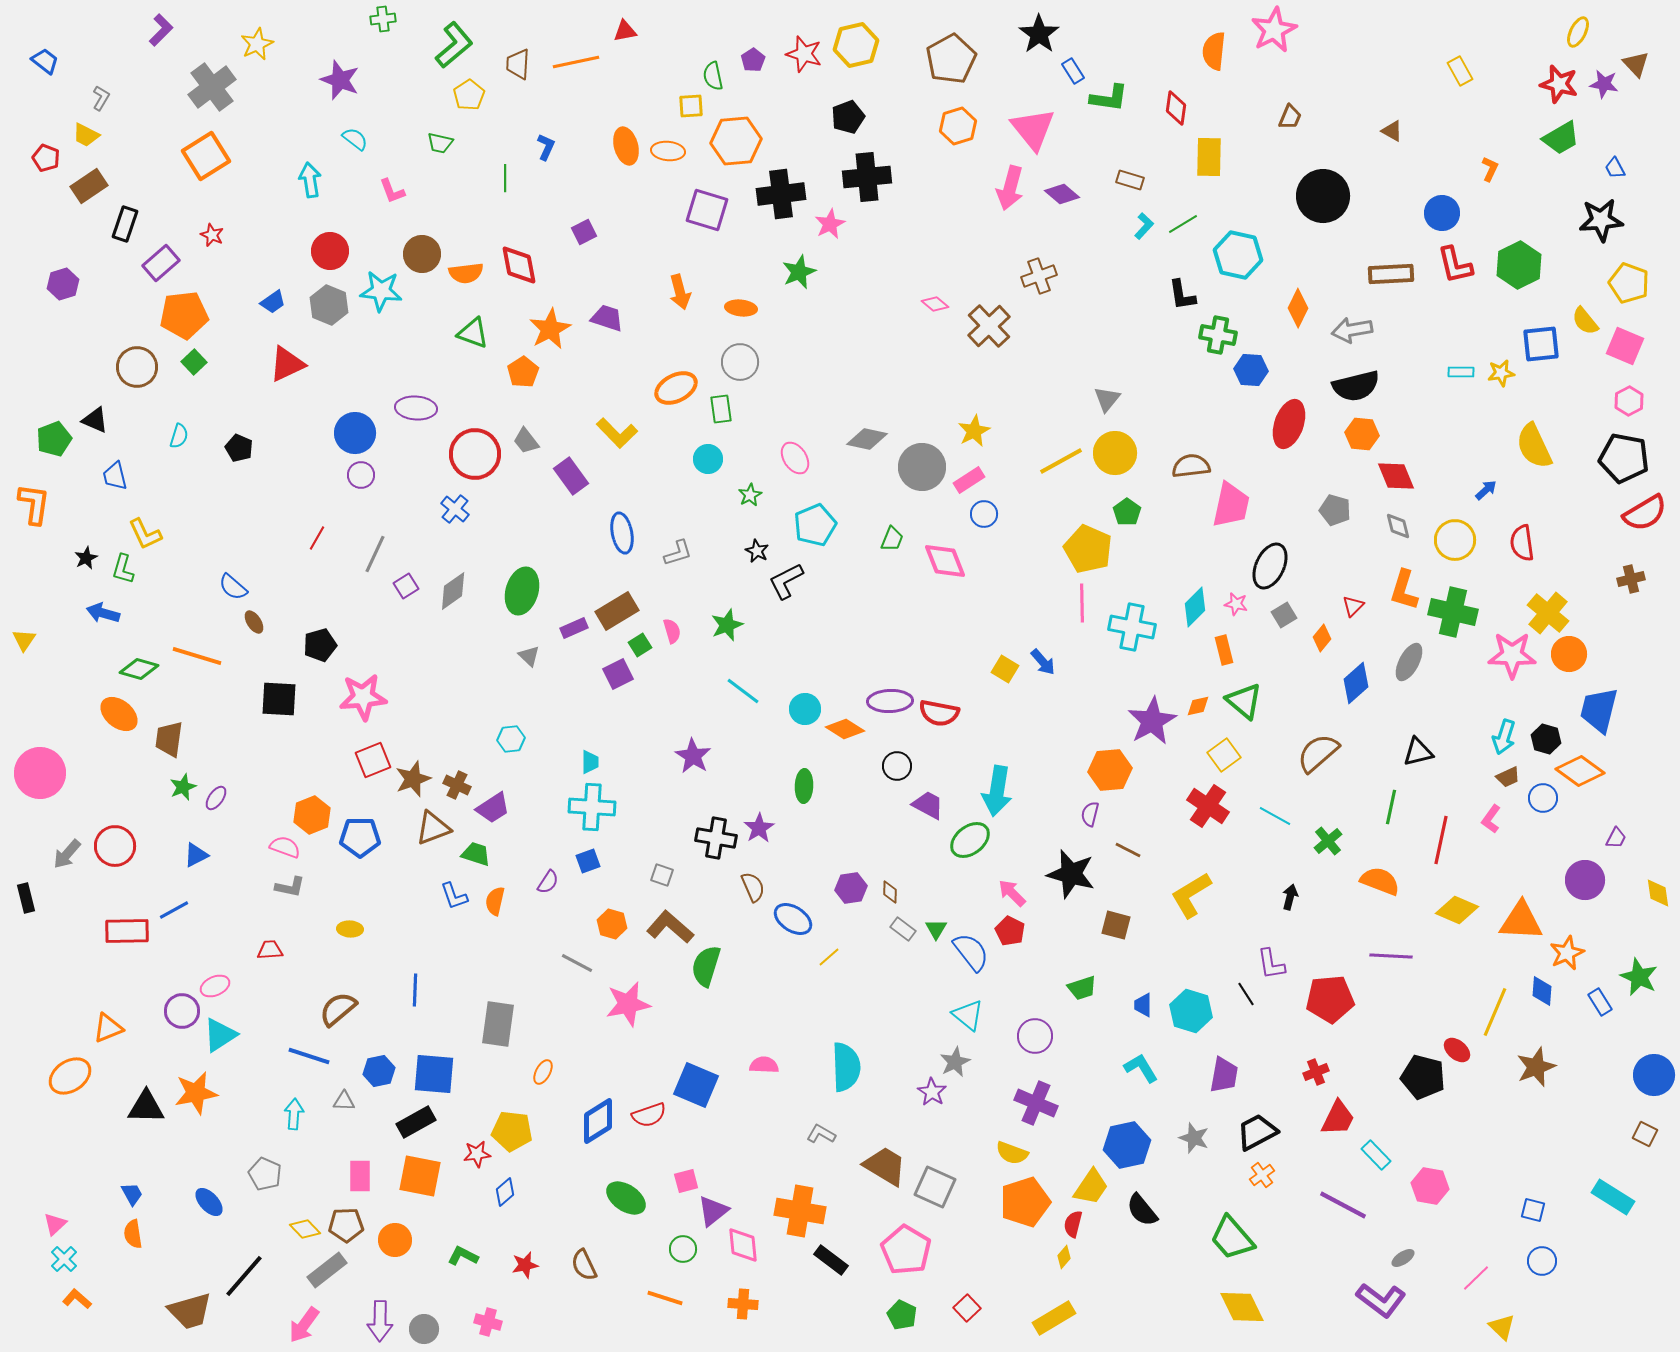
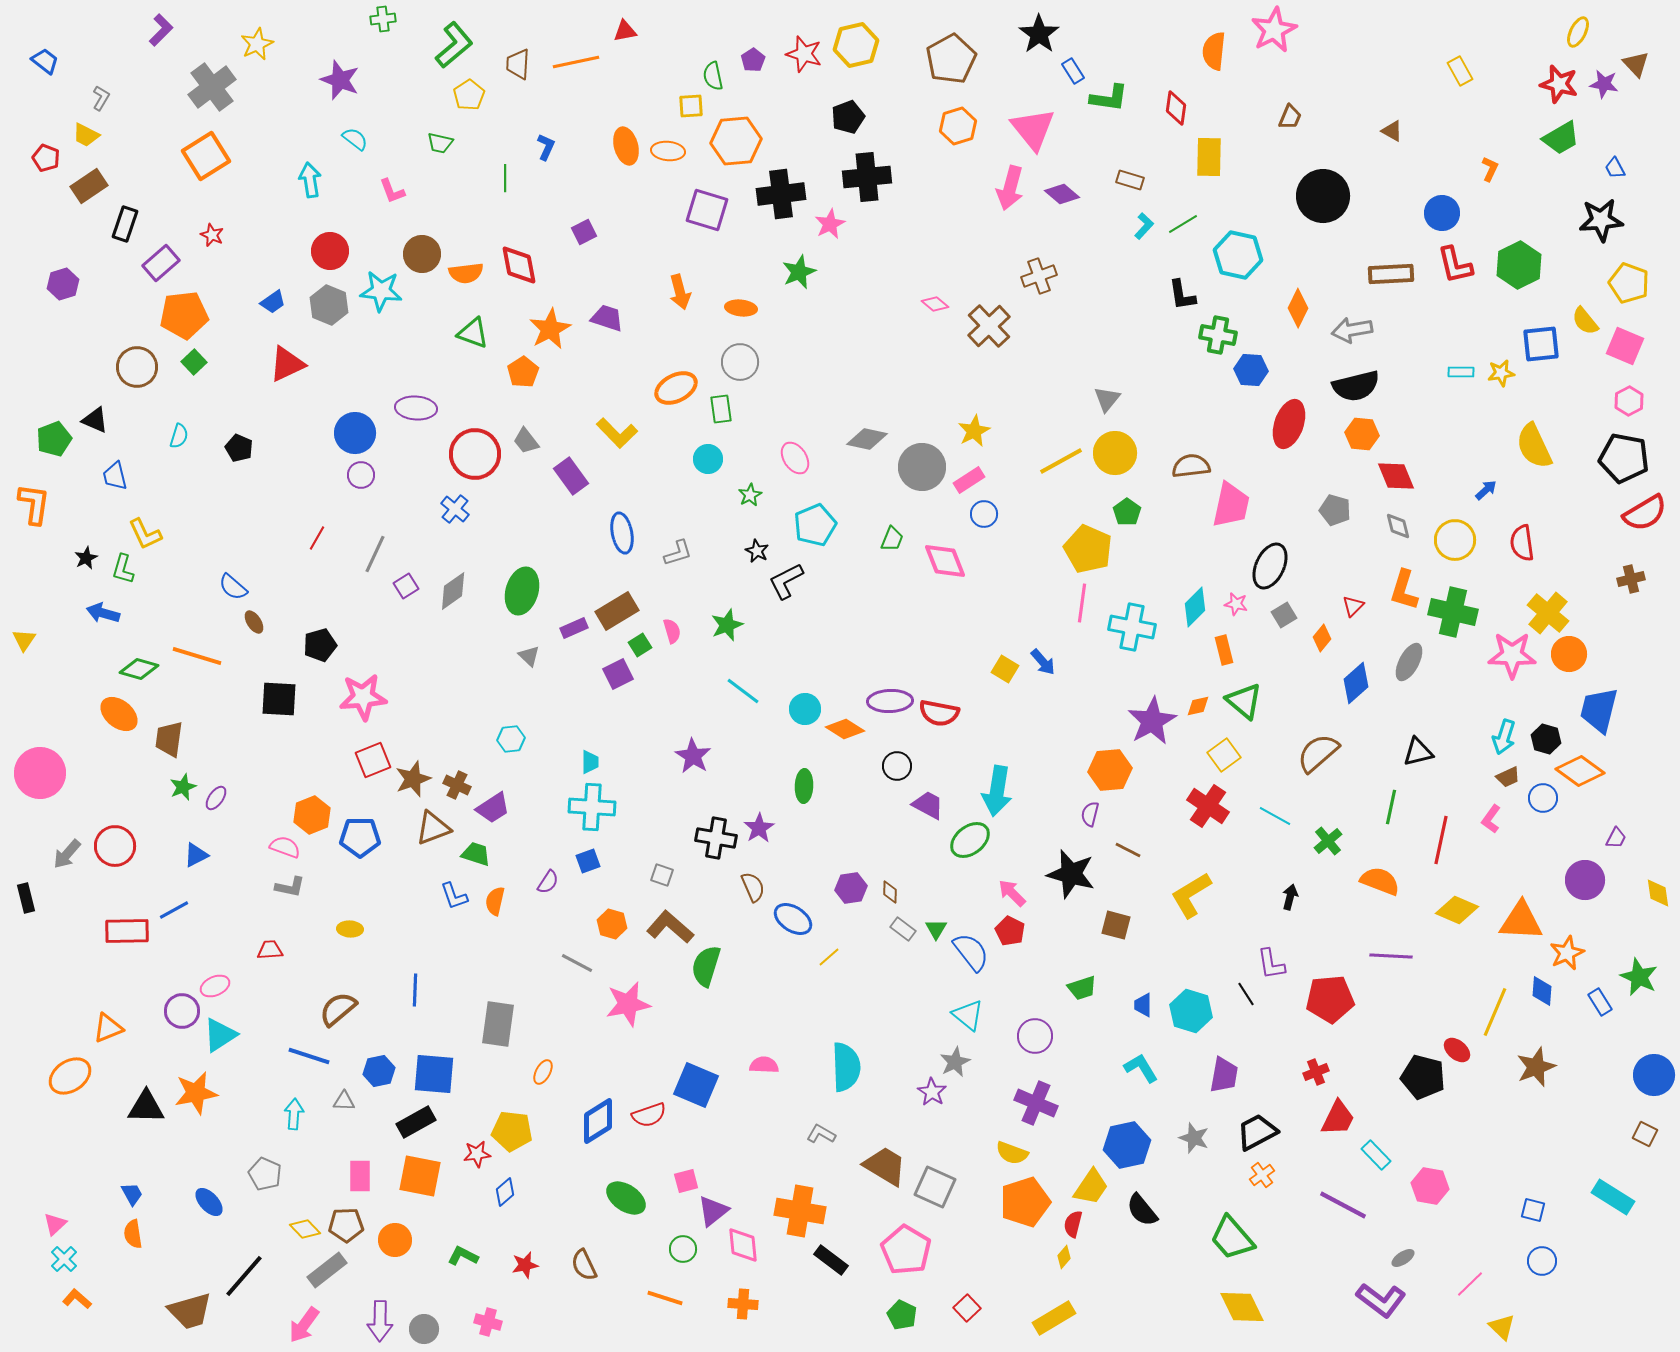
pink line at (1082, 603): rotated 9 degrees clockwise
pink line at (1476, 1278): moved 6 px left, 6 px down
